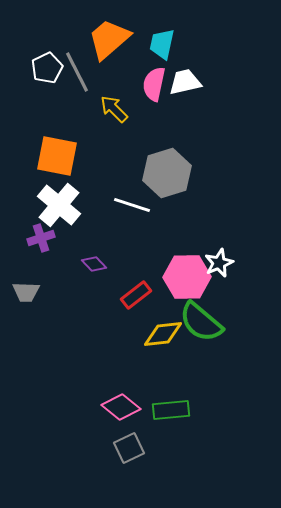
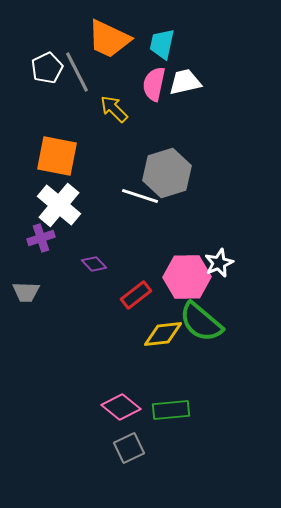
orange trapezoid: rotated 114 degrees counterclockwise
white line: moved 8 px right, 9 px up
